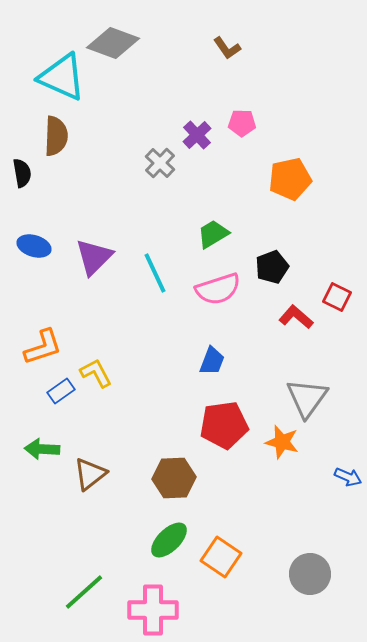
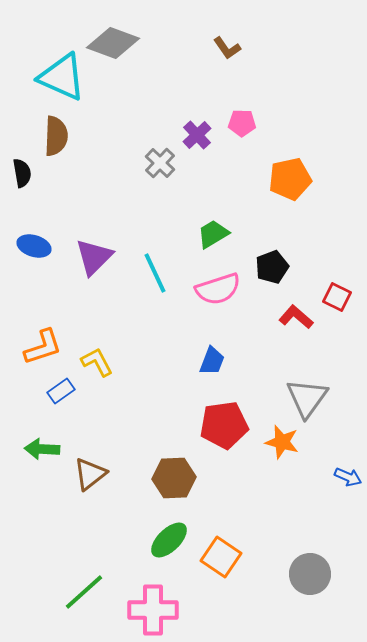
yellow L-shape: moved 1 px right, 11 px up
